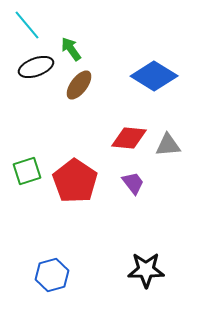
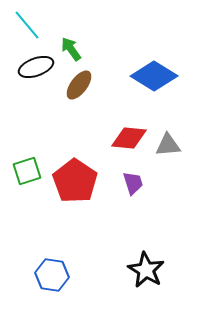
purple trapezoid: rotated 20 degrees clockwise
black star: rotated 30 degrees clockwise
blue hexagon: rotated 24 degrees clockwise
